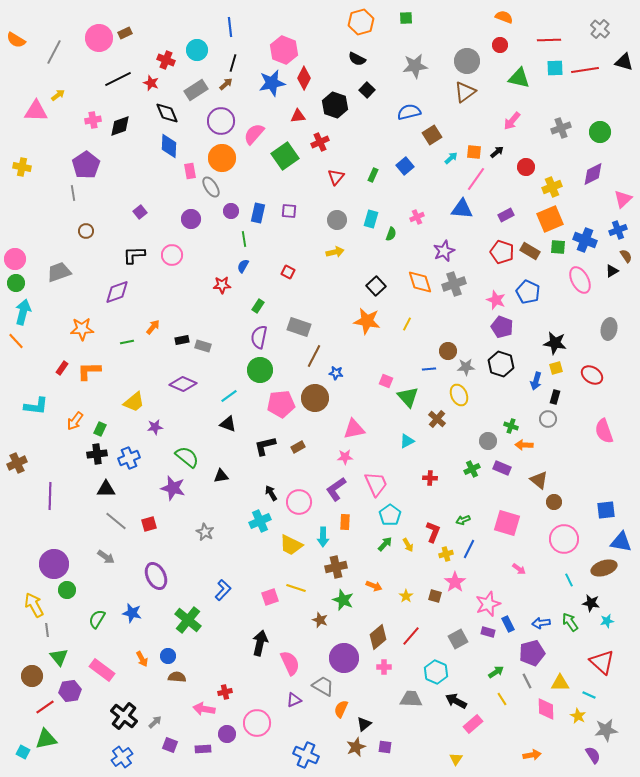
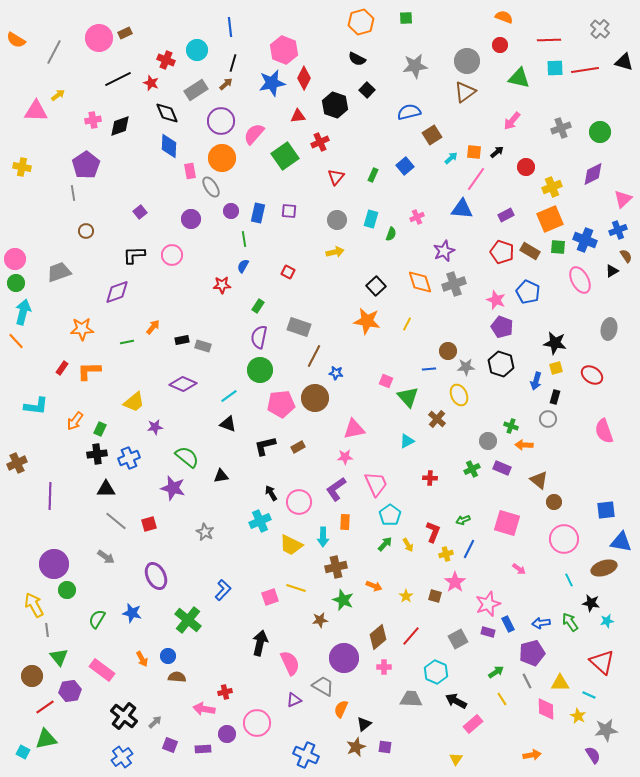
brown star at (320, 620): rotated 28 degrees counterclockwise
